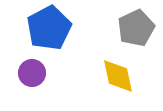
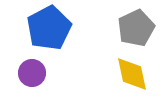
yellow diamond: moved 14 px right, 2 px up
